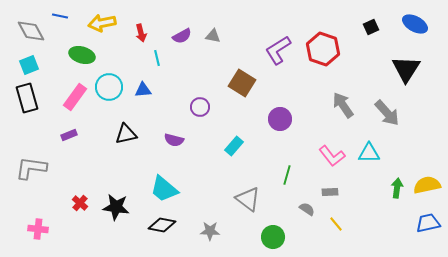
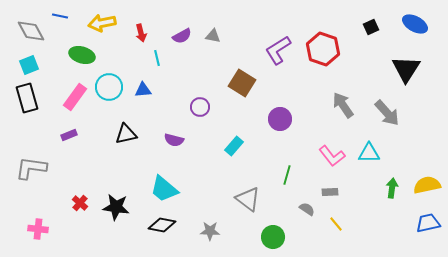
green arrow at (397, 188): moved 5 px left
